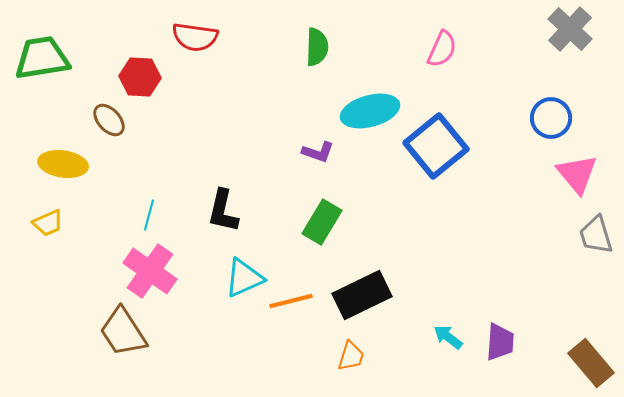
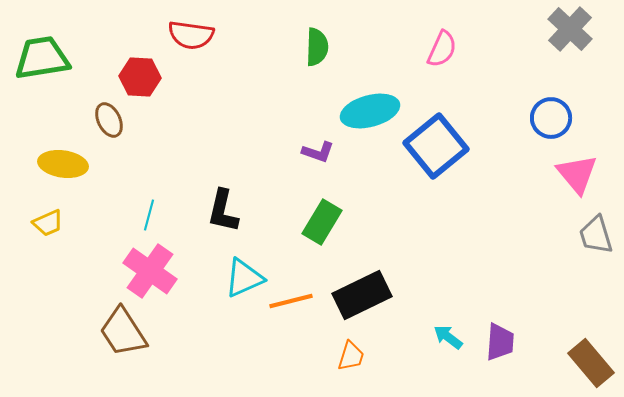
red semicircle: moved 4 px left, 2 px up
brown ellipse: rotated 16 degrees clockwise
